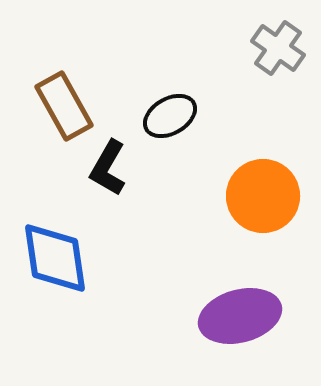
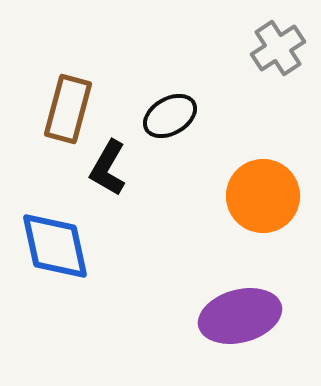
gray cross: rotated 22 degrees clockwise
brown rectangle: moved 4 px right, 3 px down; rotated 44 degrees clockwise
blue diamond: moved 12 px up; rotated 4 degrees counterclockwise
